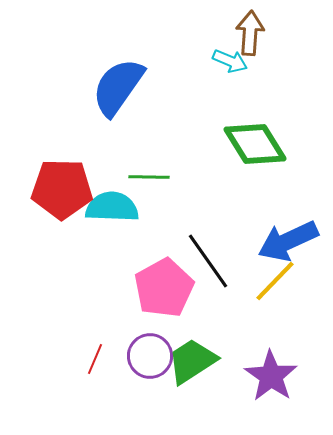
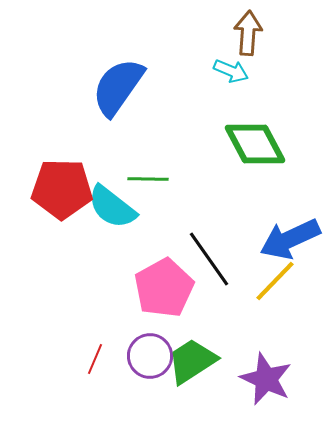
brown arrow: moved 2 px left
cyan arrow: moved 1 px right, 10 px down
green diamond: rotated 4 degrees clockwise
green line: moved 1 px left, 2 px down
cyan semicircle: rotated 144 degrees counterclockwise
blue arrow: moved 2 px right, 2 px up
black line: moved 1 px right, 2 px up
purple star: moved 5 px left, 3 px down; rotated 10 degrees counterclockwise
